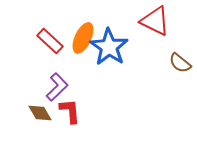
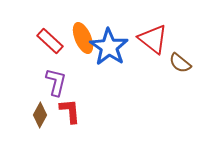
red triangle: moved 2 px left, 18 px down; rotated 12 degrees clockwise
orange ellipse: rotated 48 degrees counterclockwise
purple L-shape: moved 1 px left, 5 px up; rotated 32 degrees counterclockwise
brown diamond: moved 2 px down; rotated 60 degrees clockwise
